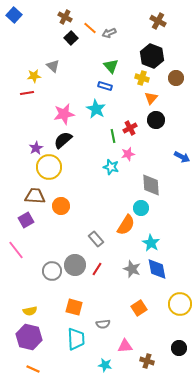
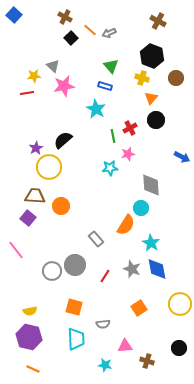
orange line at (90, 28): moved 2 px down
pink star at (64, 114): moved 28 px up
cyan star at (111, 167): moved 1 px left, 1 px down; rotated 21 degrees counterclockwise
purple square at (26, 220): moved 2 px right, 2 px up; rotated 21 degrees counterclockwise
red line at (97, 269): moved 8 px right, 7 px down
